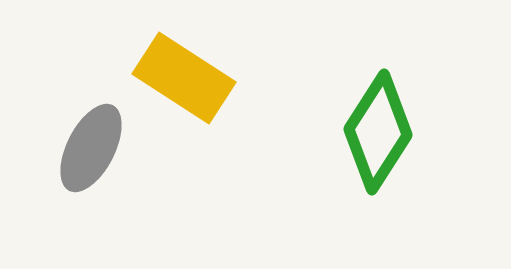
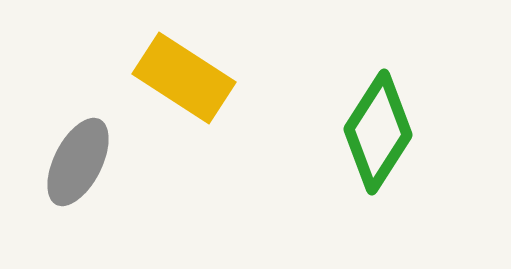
gray ellipse: moved 13 px left, 14 px down
